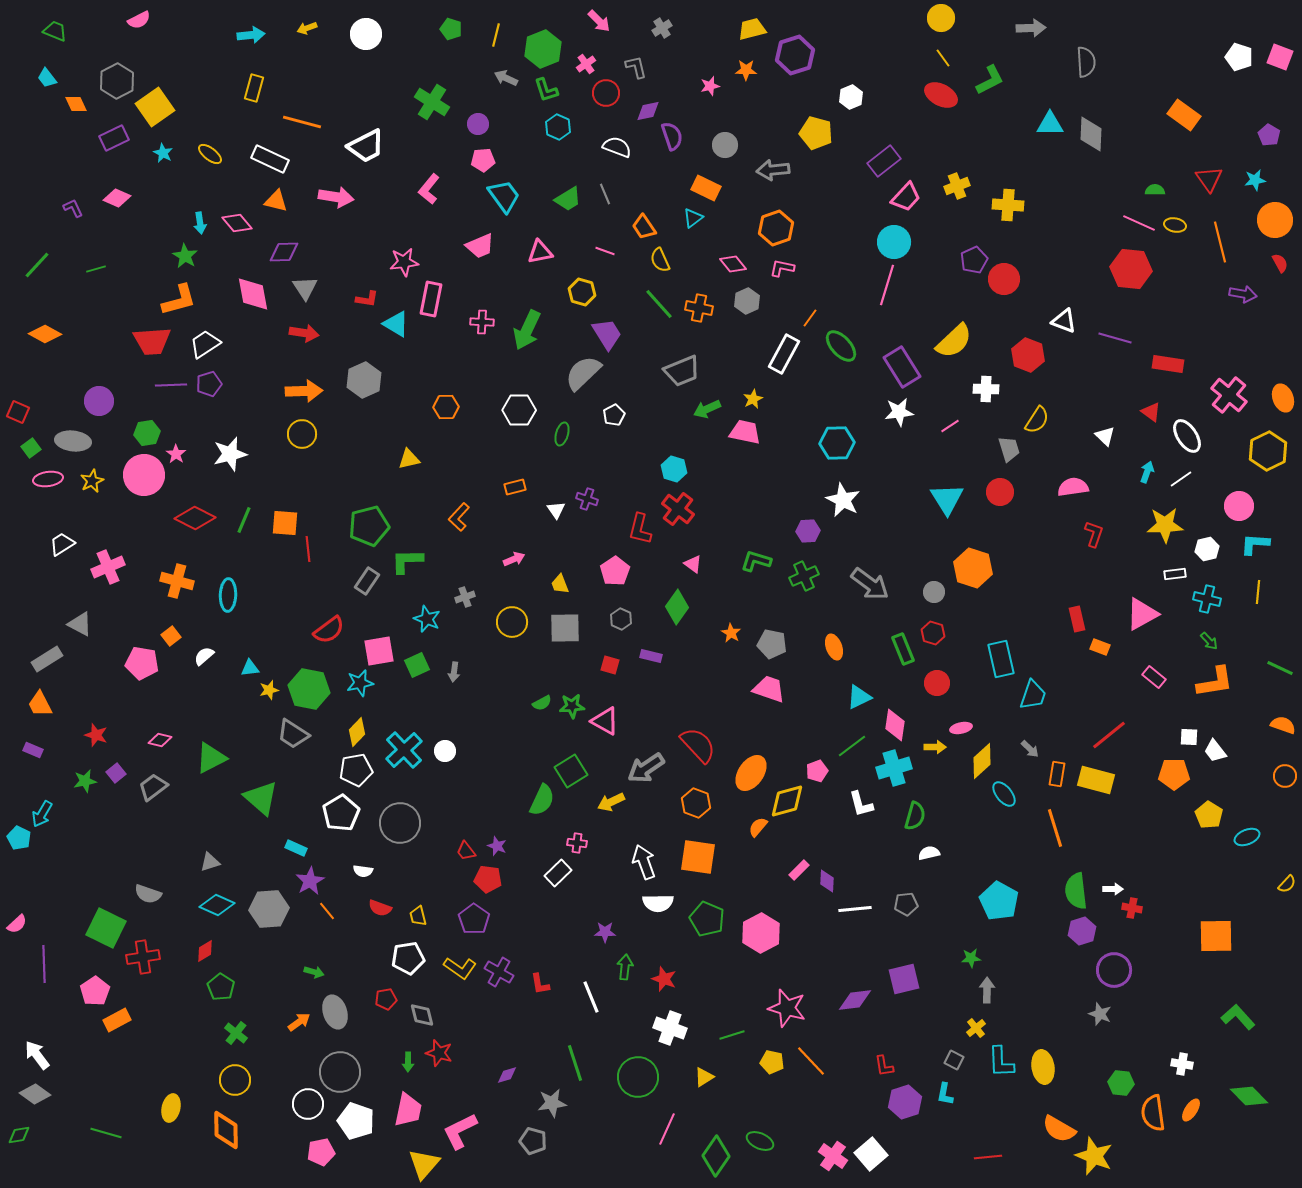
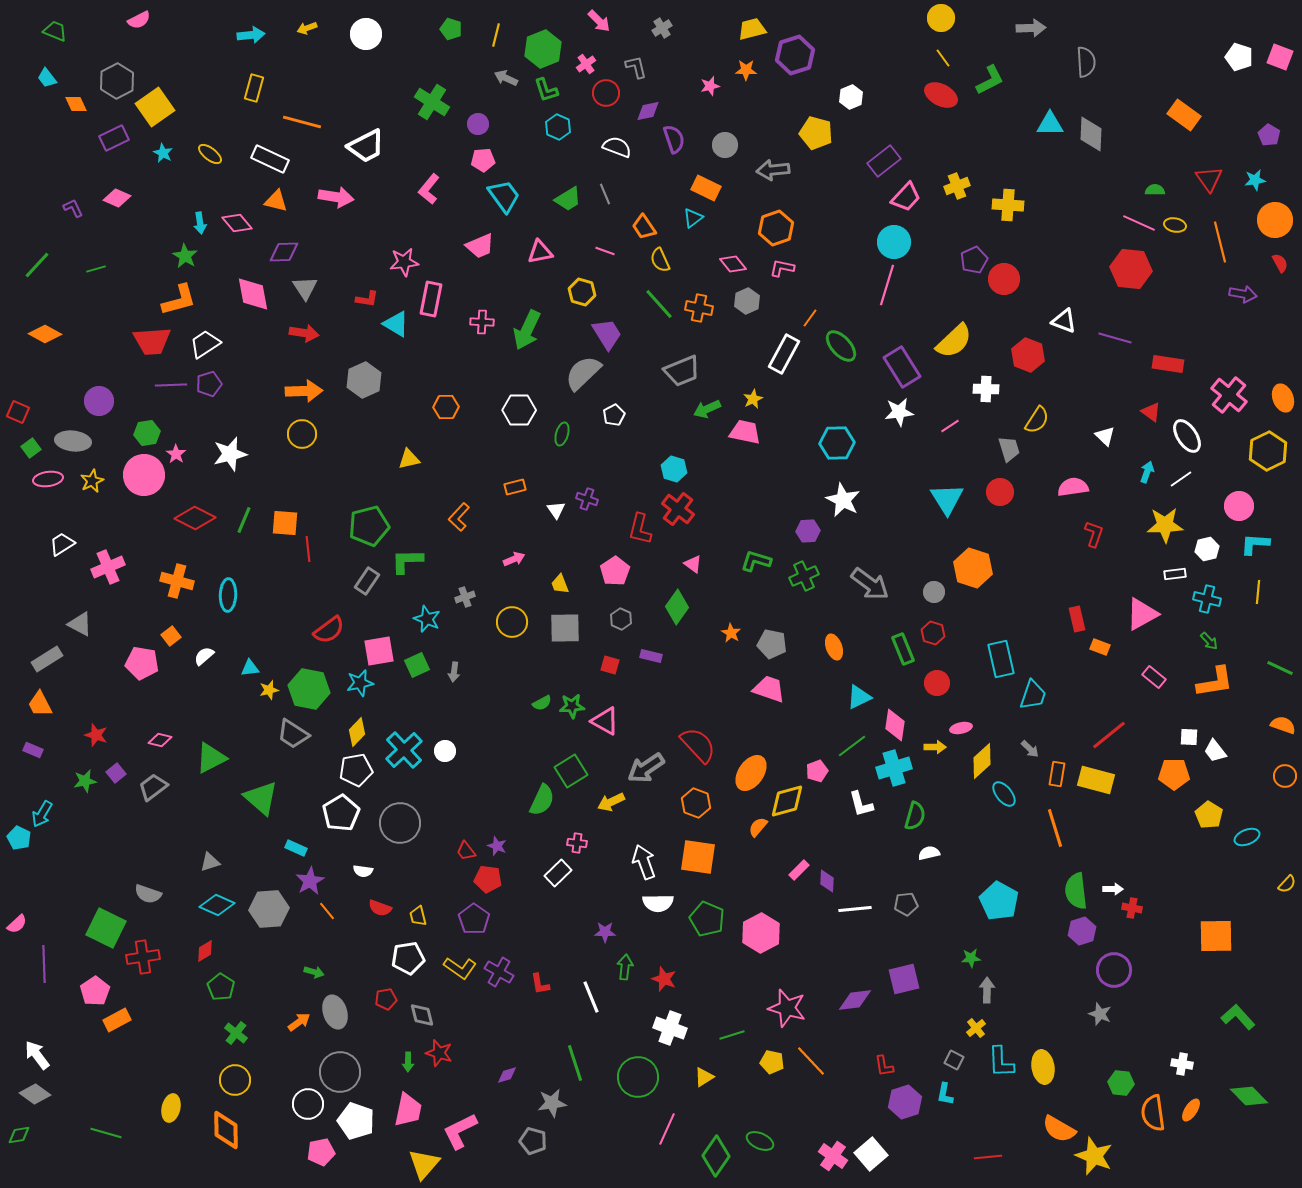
purple semicircle at (672, 136): moved 2 px right, 3 px down
